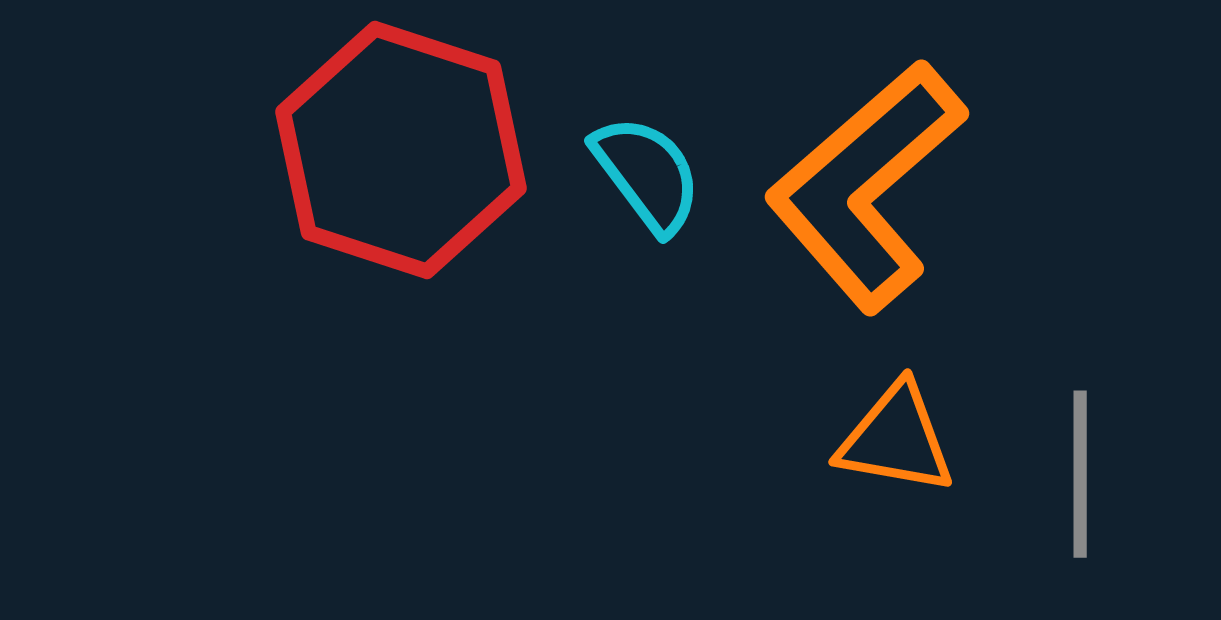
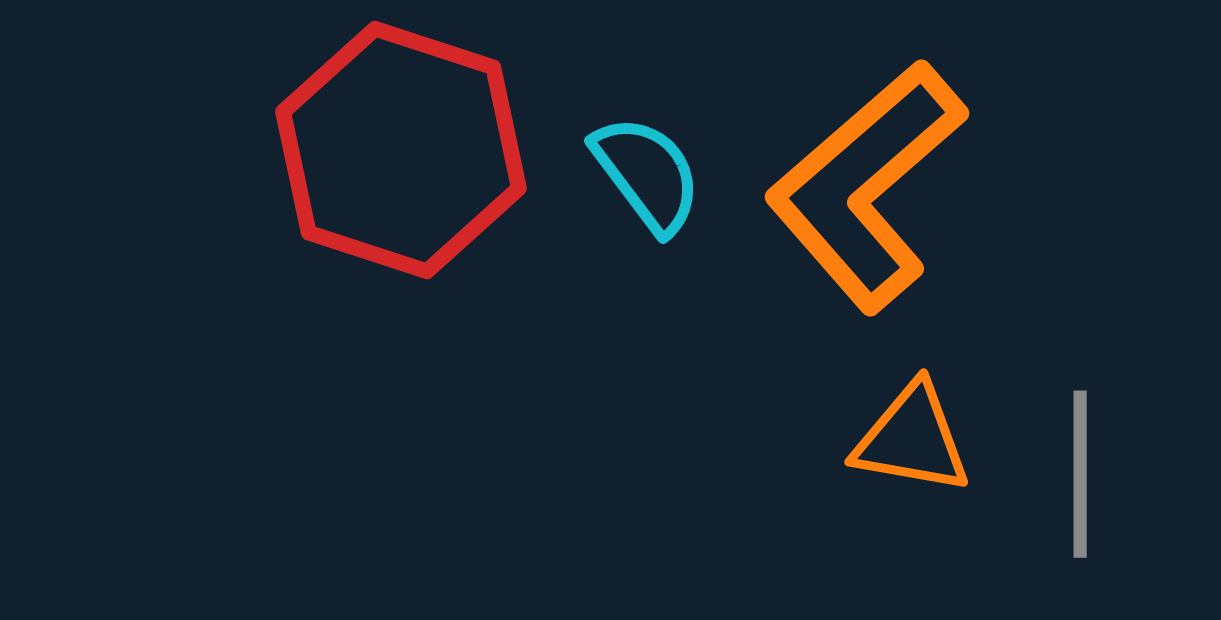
orange triangle: moved 16 px right
